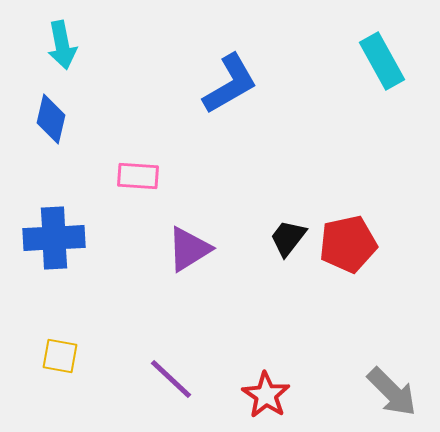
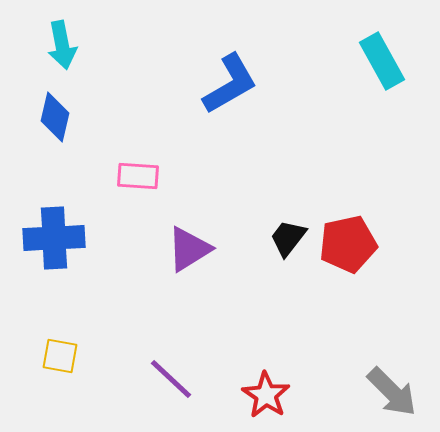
blue diamond: moved 4 px right, 2 px up
